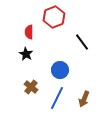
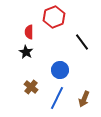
black star: moved 2 px up
